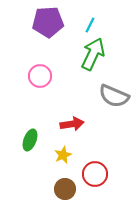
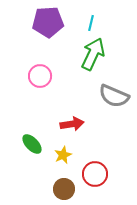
cyan line: moved 1 px right, 2 px up; rotated 14 degrees counterclockwise
green ellipse: moved 2 px right, 4 px down; rotated 65 degrees counterclockwise
brown circle: moved 1 px left
